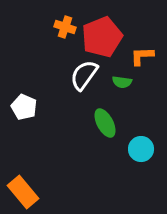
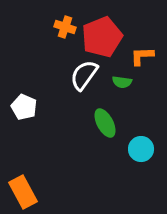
orange rectangle: rotated 12 degrees clockwise
